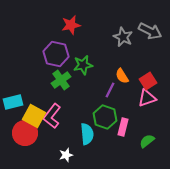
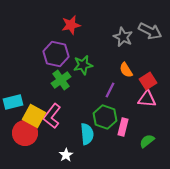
orange semicircle: moved 4 px right, 6 px up
pink triangle: moved 1 px down; rotated 24 degrees clockwise
white star: rotated 16 degrees counterclockwise
